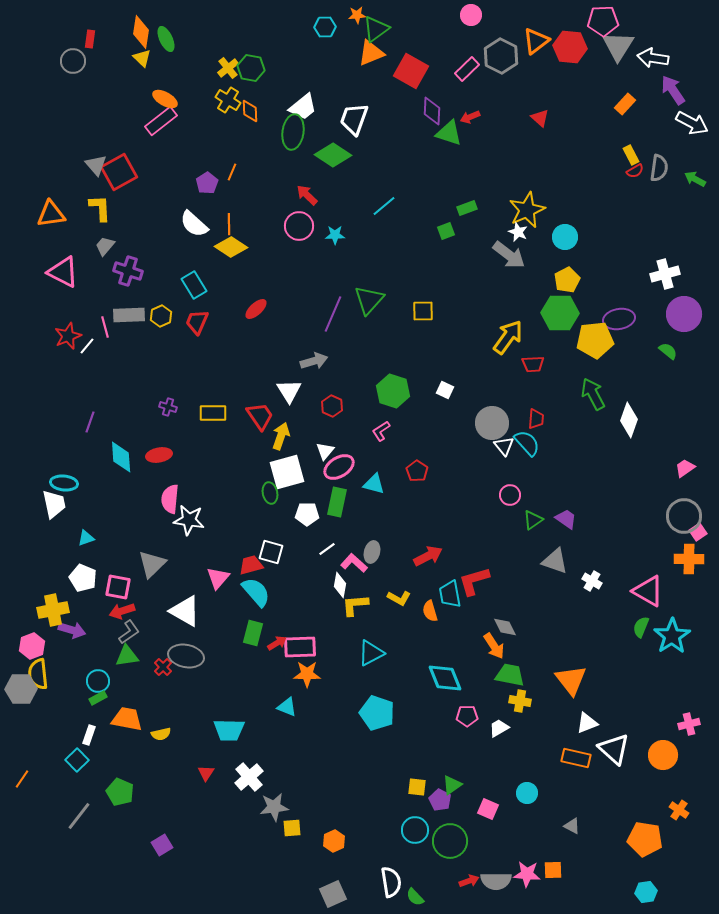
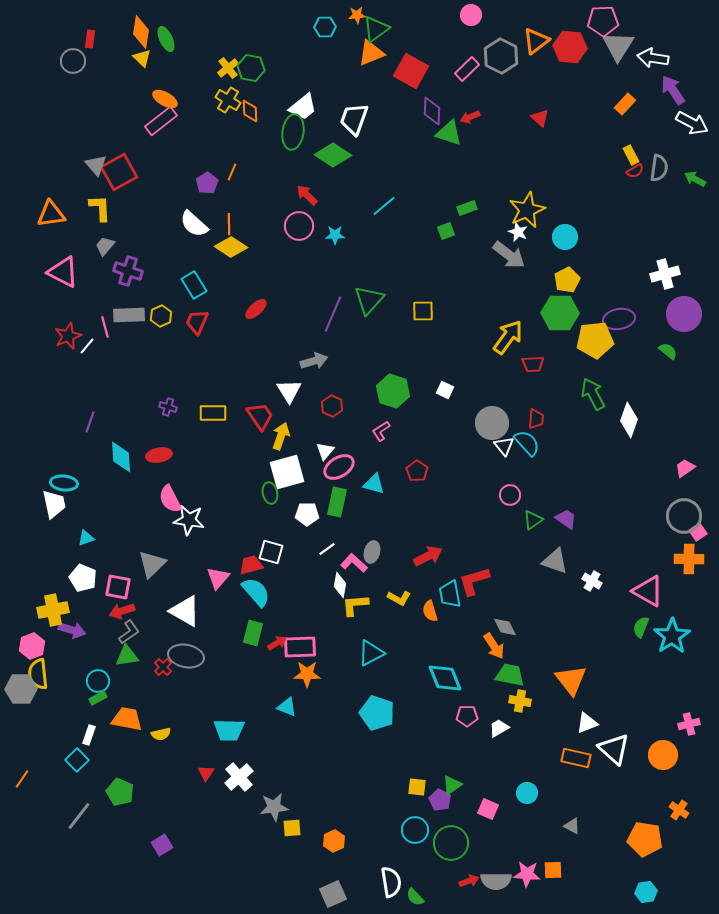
pink semicircle at (170, 499): rotated 32 degrees counterclockwise
white cross at (249, 777): moved 10 px left
green circle at (450, 841): moved 1 px right, 2 px down
